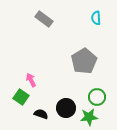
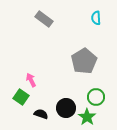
green circle: moved 1 px left
green star: moved 2 px left; rotated 30 degrees counterclockwise
